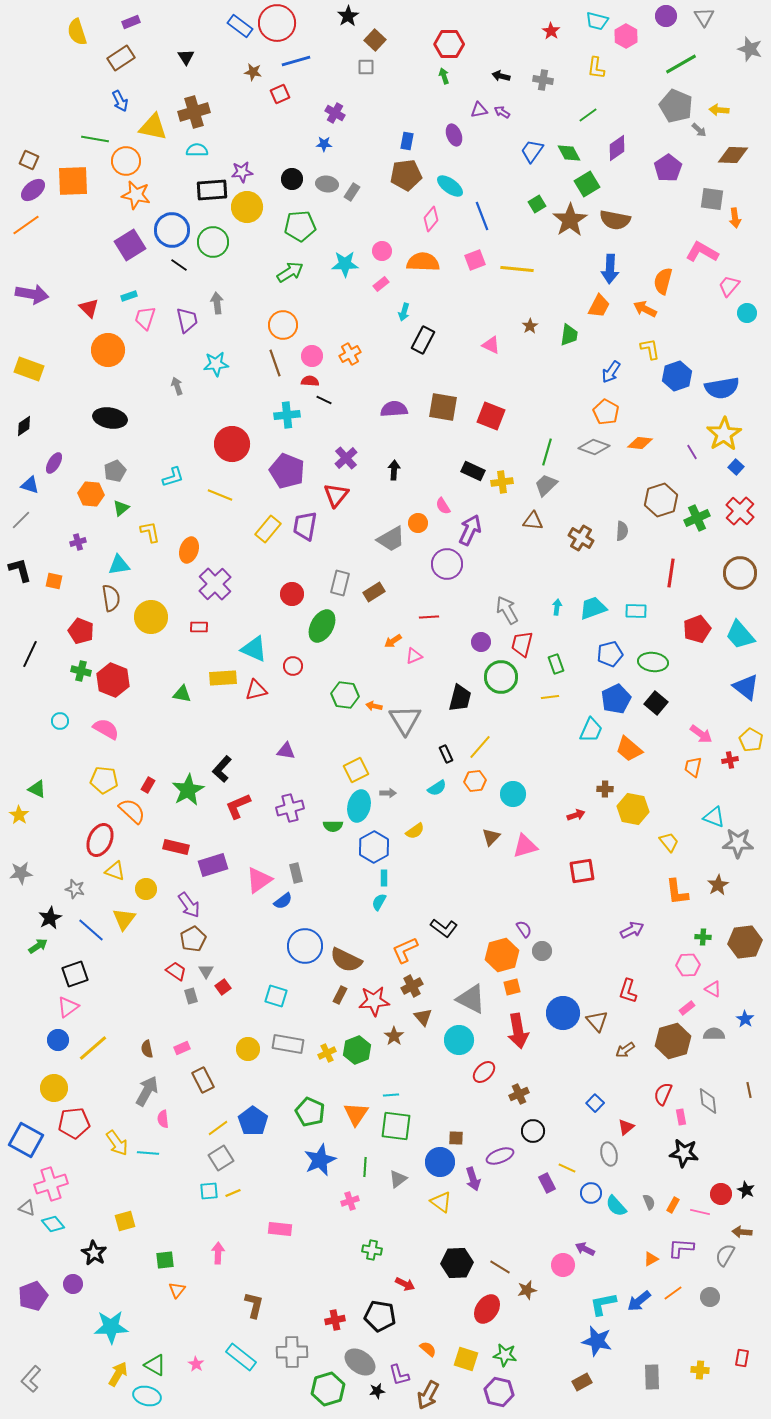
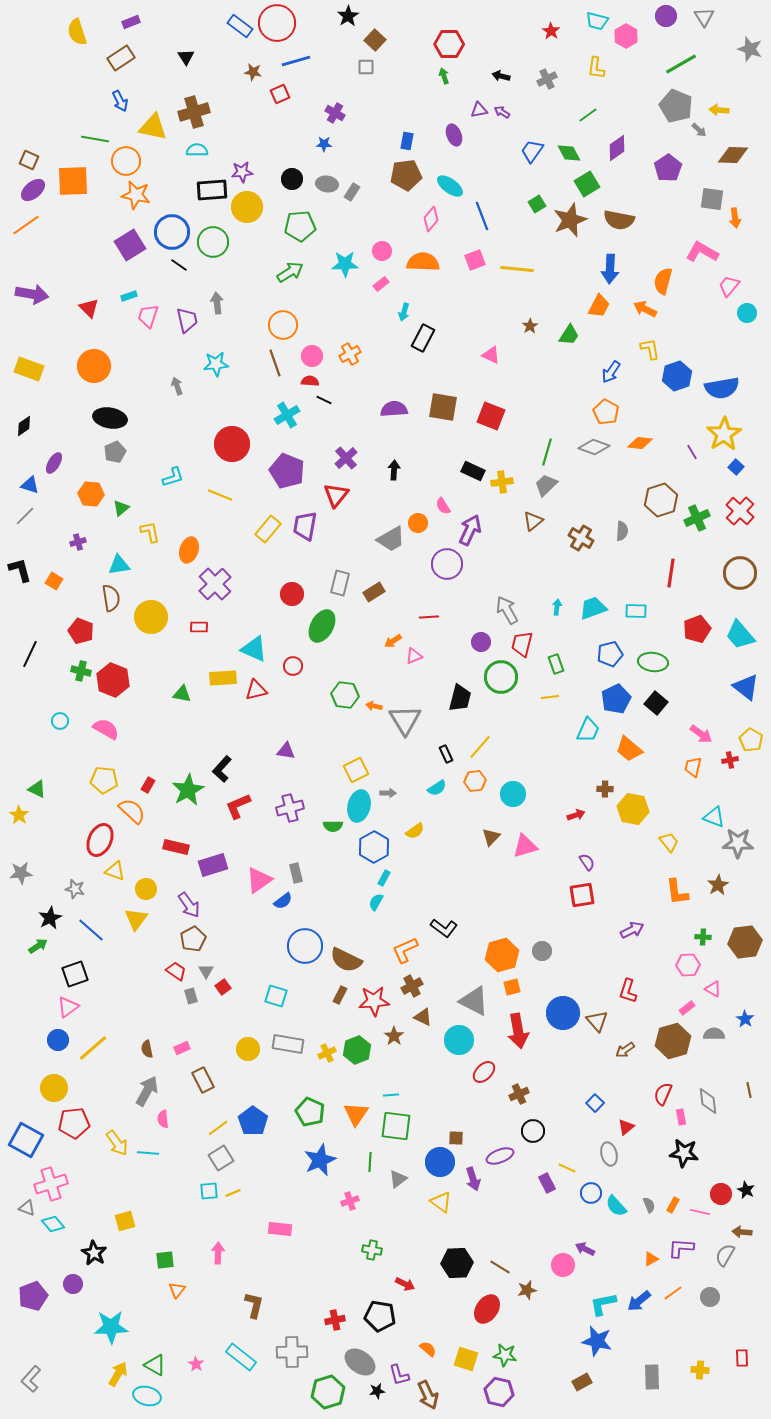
gray cross at (543, 80): moved 4 px right, 1 px up; rotated 36 degrees counterclockwise
brown star at (570, 220): rotated 12 degrees clockwise
brown semicircle at (615, 220): moved 4 px right
blue circle at (172, 230): moved 2 px down
pink trapezoid at (145, 318): moved 3 px right, 2 px up
green trapezoid at (569, 335): rotated 25 degrees clockwise
black rectangle at (423, 340): moved 2 px up
pink triangle at (491, 345): moved 10 px down
orange circle at (108, 350): moved 14 px left, 16 px down
cyan cross at (287, 415): rotated 25 degrees counterclockwise
gray pentagon at (115, 471): moved 19 px up
gray line at (21, 520): moved 4 px right, 4 px up
brown triangle at (533, 521): rotated 45 degrees counterclockwise
orange square at (54, 581): rotated 18 degrees clockwise
cyan trapezoid at (591, 730): moved 3 px left
red square at (582, 871): moved 24 px down
cyan rectangle at (384, 878): rotated 28 degrees clockwise
cyan semicircle at (379, 902): moved 3 px left
yellow triangle at (124, 919): moved 12 px right
purple semicircle at (524, 929): moved 63 px right, 67 px up
gray triangle at (471, 999): moved 3 px right, 2 px down
brown triangle at (423, 1017): rotated 24 degrees counterclockwise
green line at (365, 1167): moved 5 px right, 5 px up
gray semicircle at (649, 1202): moved 3 px down
red rectangle at (742, 1358): rotated 12 degrees counterclockwise
green hexagon at (328, 1389): moved 3 px down
brown arrow at (428, 1395): rotated 52 degrees counterclockwise
